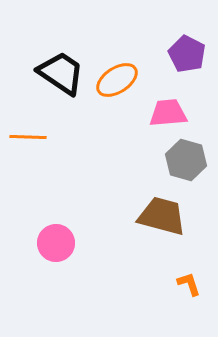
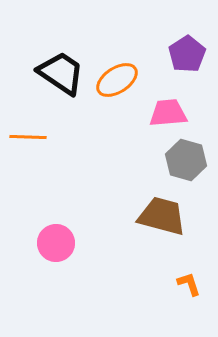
purple pentagon: rotated 12 degrees clockwise
